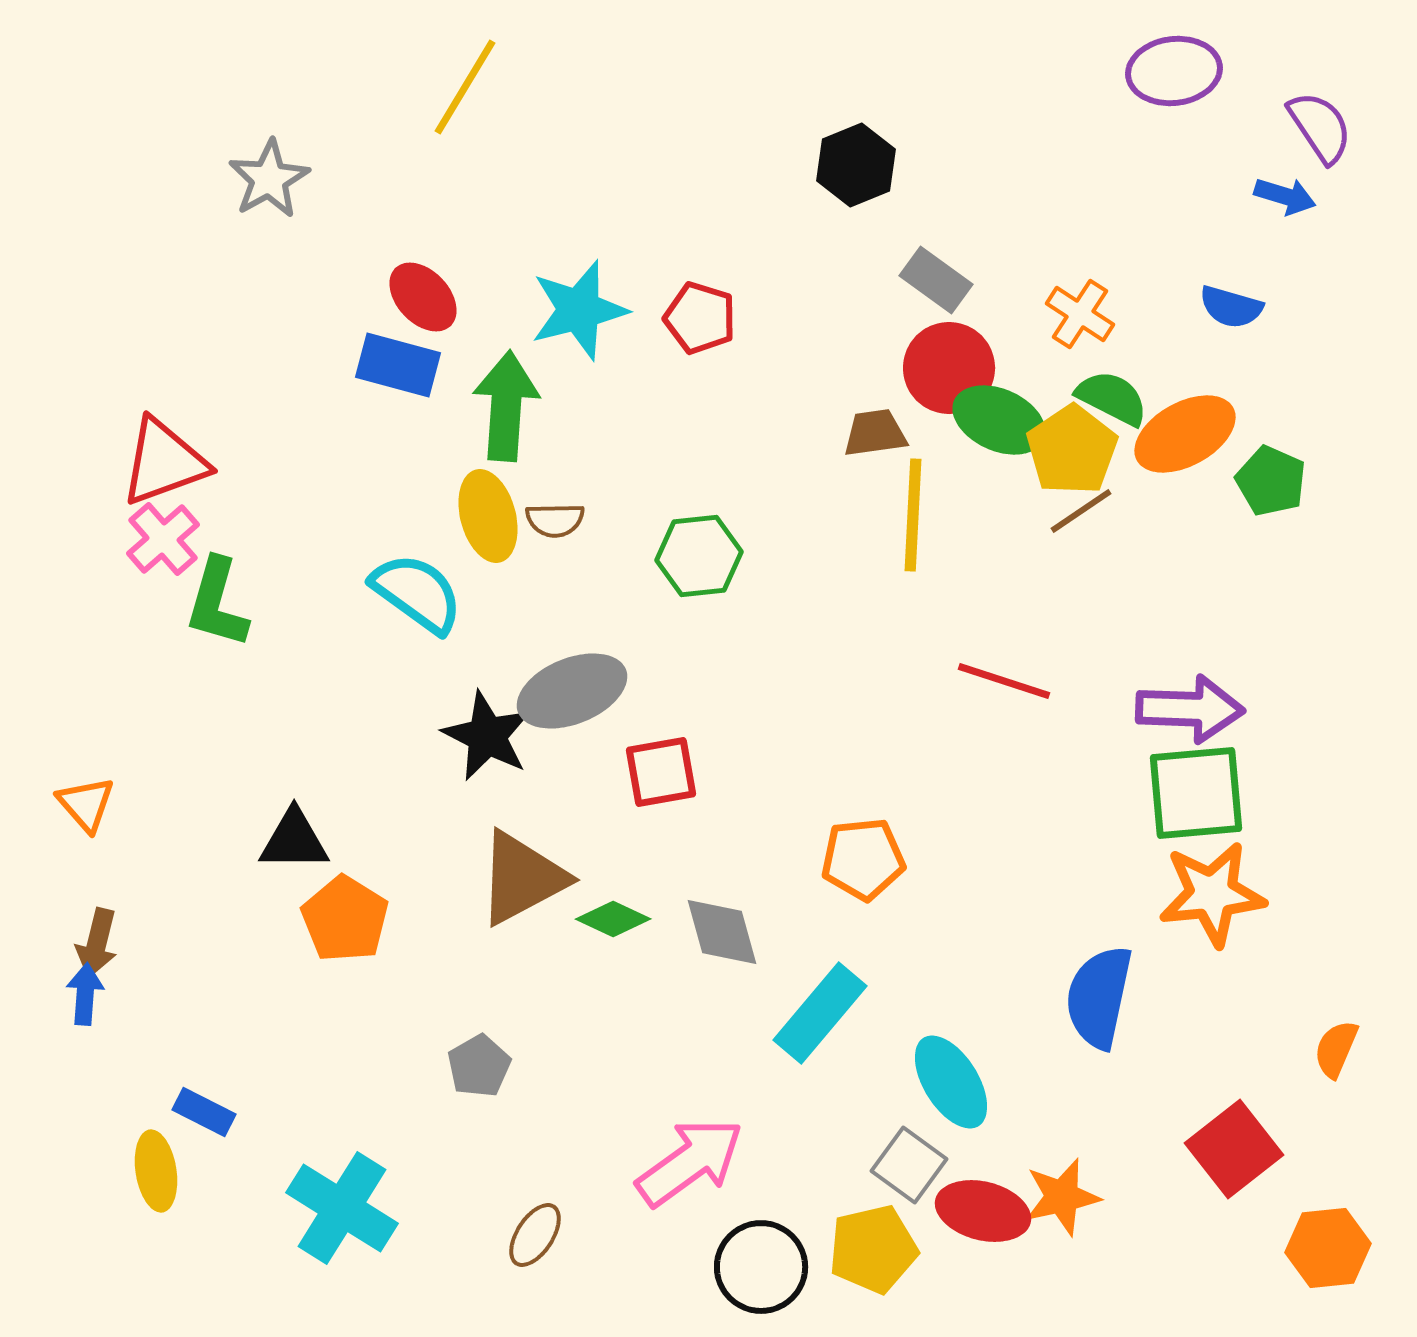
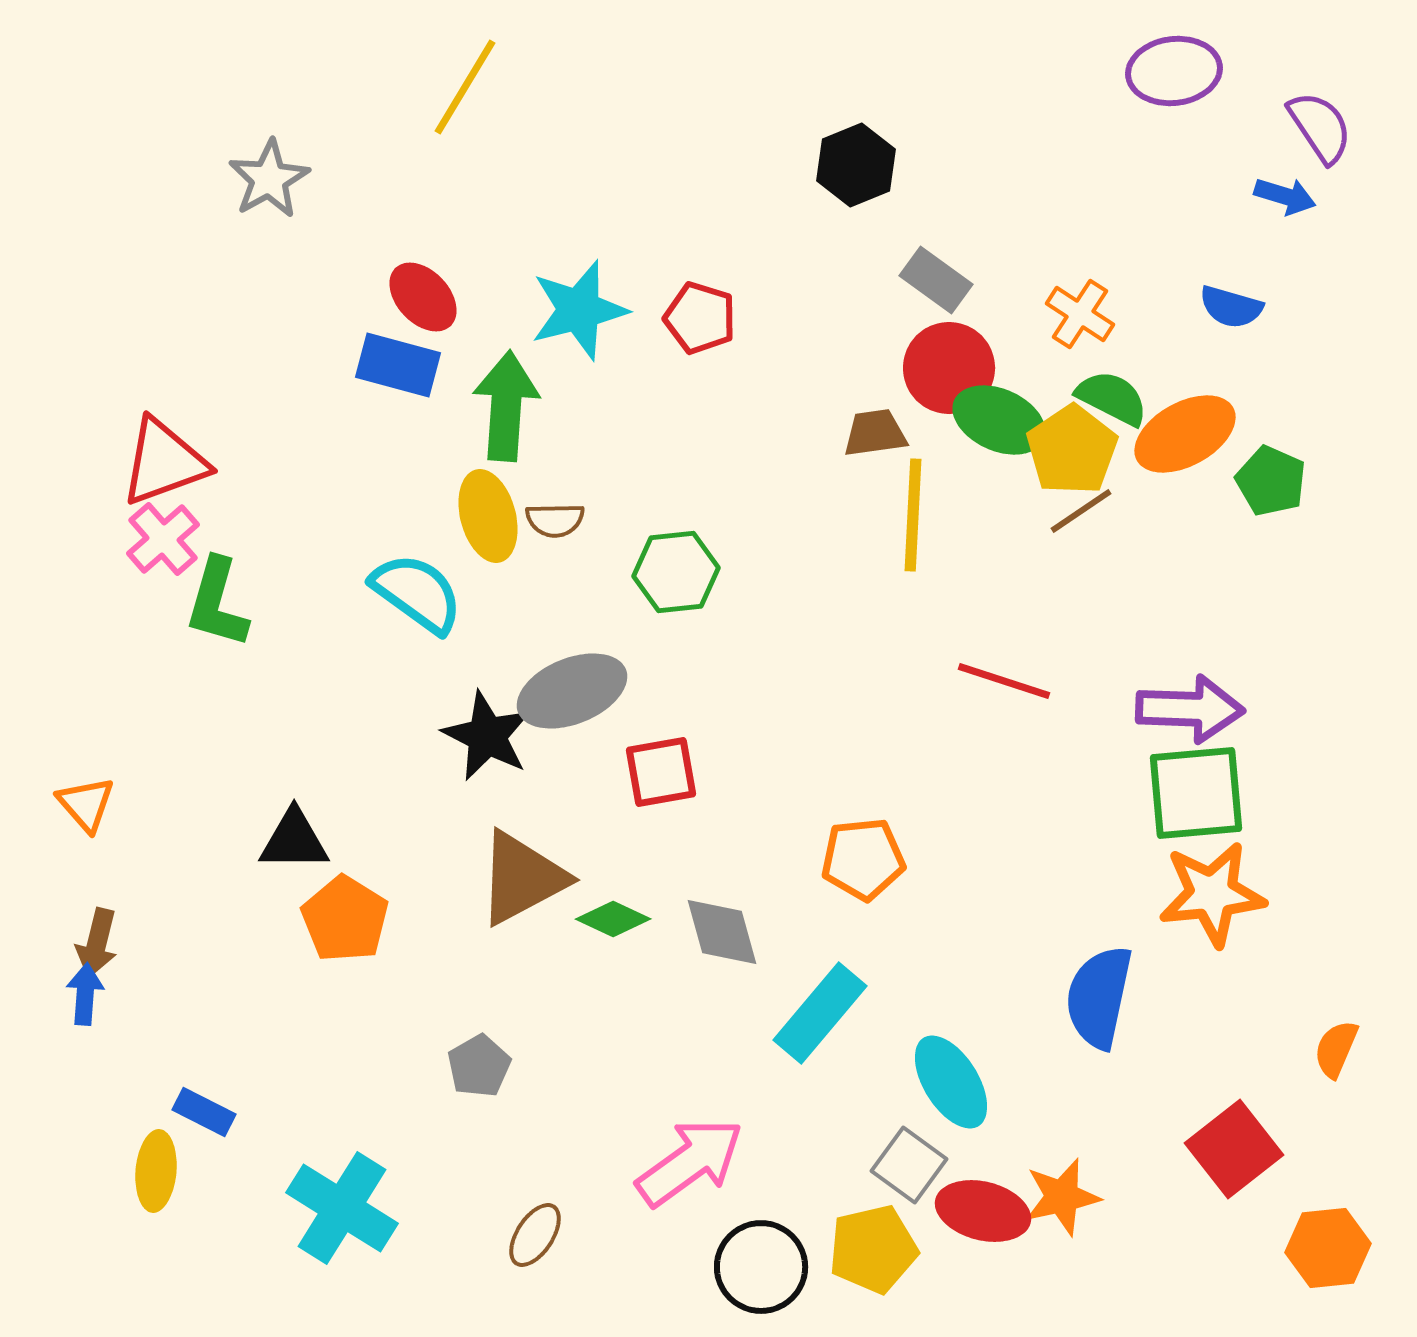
green hexagon at (699, 556): moved 23 px left, 16 px down
yellow ellipse at (156, 1171): rotated 14 degrees clockwise
